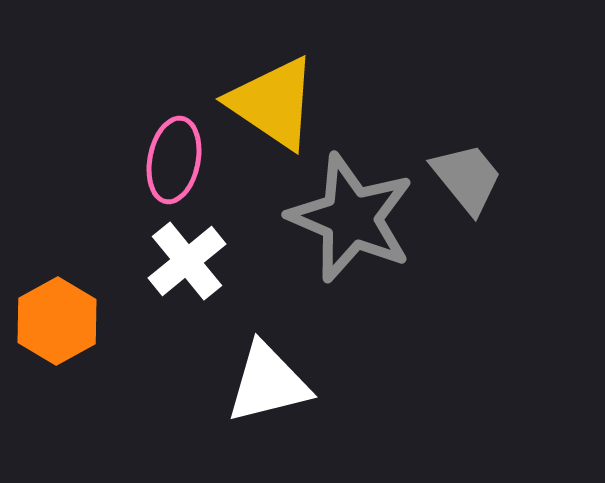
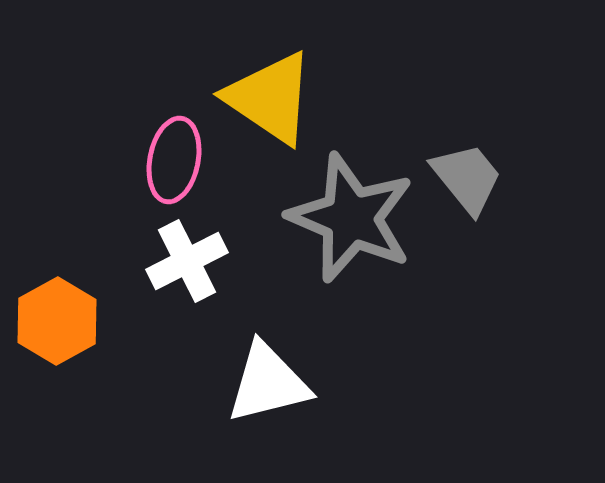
yellow triangle: moved 3 px left, 5 px up
white cross: rotated 12 degrees clockwise
